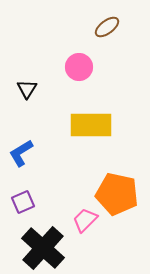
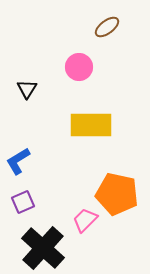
blue L-shape: moved 3 px left, 8 px down
